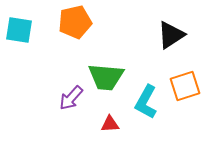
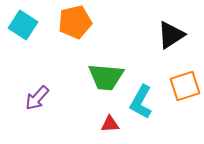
cyan square: moved 4 px right, 5 px up; rotated 24 degrees clockwise
purple arrow: moved 34 px left
cyan L-shape: moved 5 px left
